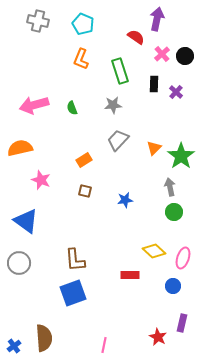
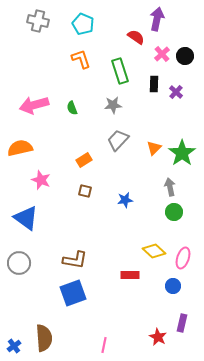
orange L-shape: rotated 140 degrees clockwise
green star: moved 1 px right, 3 px up
blue triangle: moved 3 px up
brown L-shape: rotated 75 degrees counterclockwise
